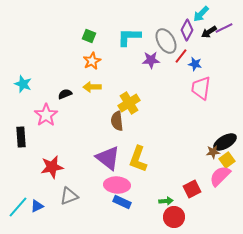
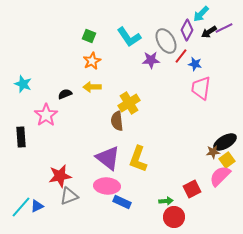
cyan L-shape: rotated 125 degrees counterclockwise
red star: moved 8 px right, 9 px down
pink ellipse: moved 10 px left, 1 px down
cyan line: moved 3 px right
